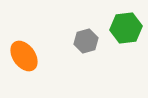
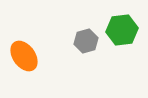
green hexagon: moved 4 px left, 2 px down
